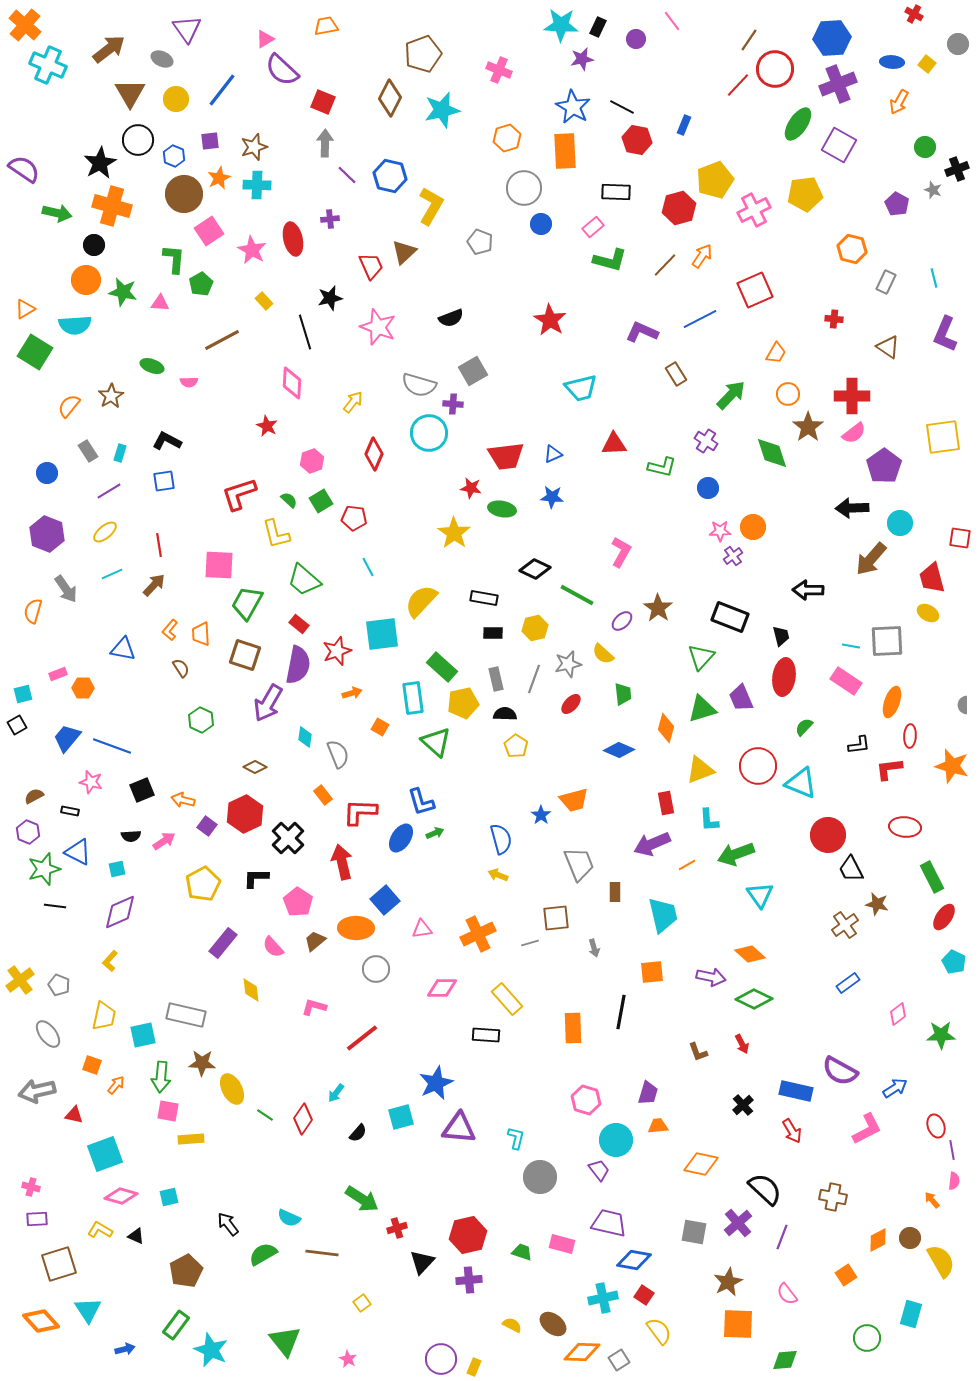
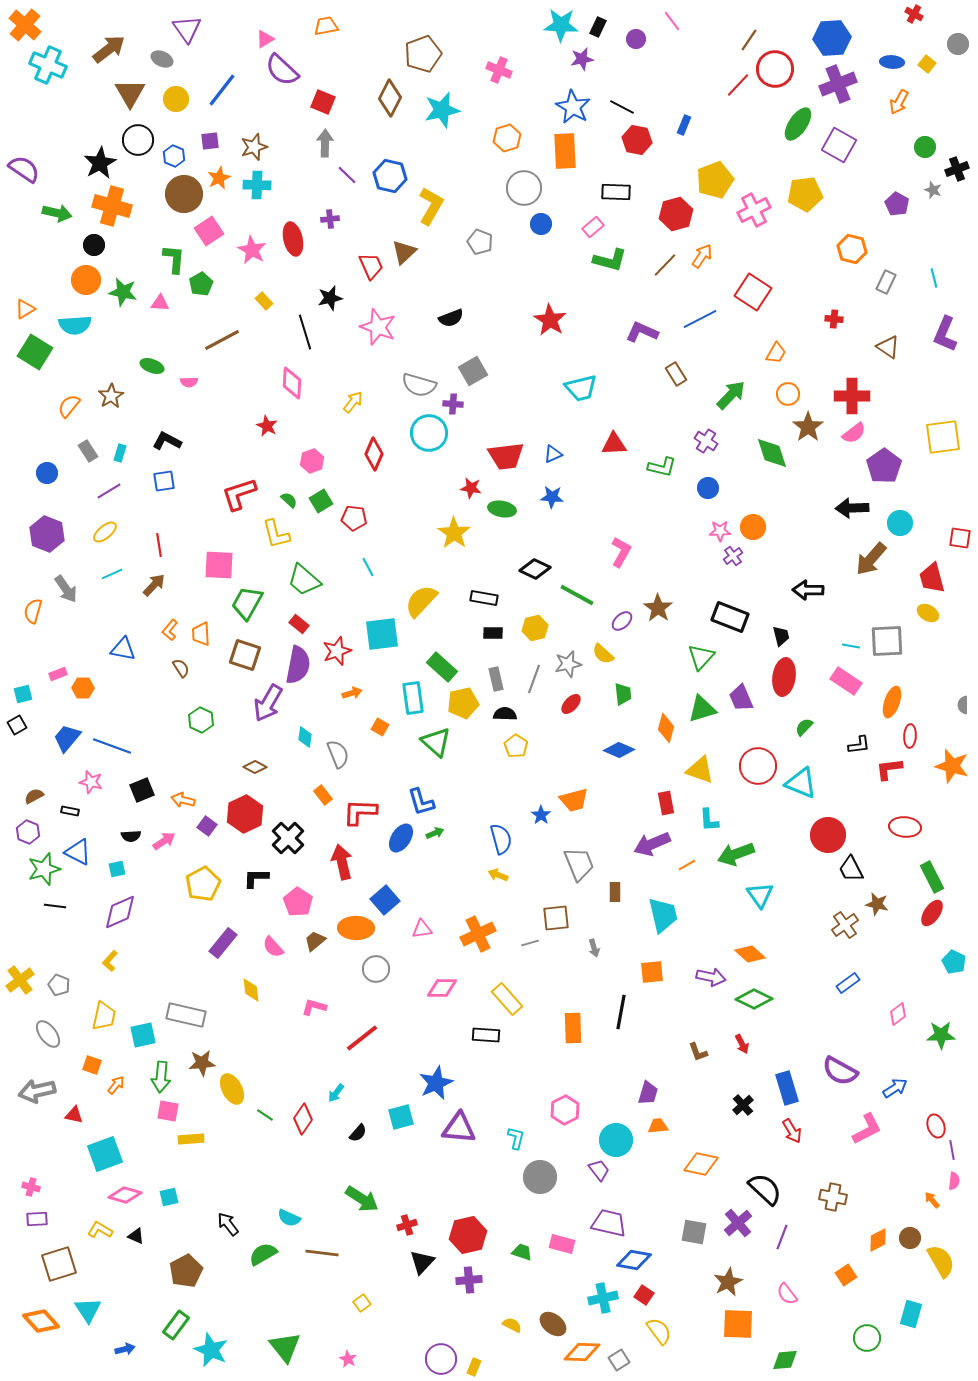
red hexagon at (679, 208): moved 3 px left, 6 px down
red square at (755, 290): moved 2 px left, 2 px down; rotated 33 degrees counterclockwise
yellow triangle at (700, 770): rotated 40 degrees clockwise
red ellipse at (944, 917): moved 12 px left, 4 px up
brown star at (202, 1063): rotated 8 degrees counterclockwise
blue rectangle at (796, 1091): moved 9 px left, 3 px up; rotated 60 degrees clockwise
pink hexagon at (586, 1100): moved 21 px left, 10 px down; rotated 16 degrees clockwise
pink diamond at (121, 1196): moved 4 px right, 1 px up
red cross at (397, 1228): moved 10 px right, 3 px up
green triangle at (285, 1341): moved 6 px down
